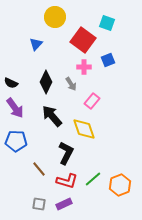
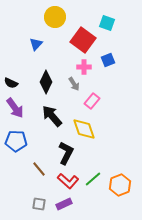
gray arrow: moved 3 px right
red L-shape: moved 1 px right; rotated 25 degrees clockwise
